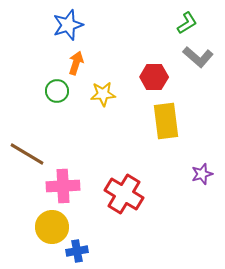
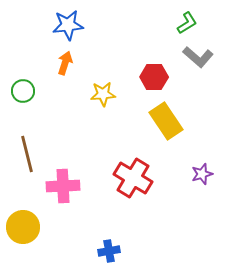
blue star: rotated 12 degrees clockwise
orange arrow: moved 11 px left
green circle: moved 34 px left
yellow rectangle: rotated 27 degrees counterclockwise
brown line: rotated 45 degrees clockwise
red cross: moved 9 px right, 16 px up
yellow circle: moved 29 px left
blue cross: moved 32 px right
